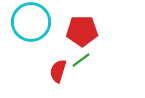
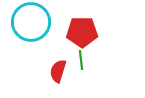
red pentagon: moved 1 px down
green line: rotated 60 degrees counterclockwise
